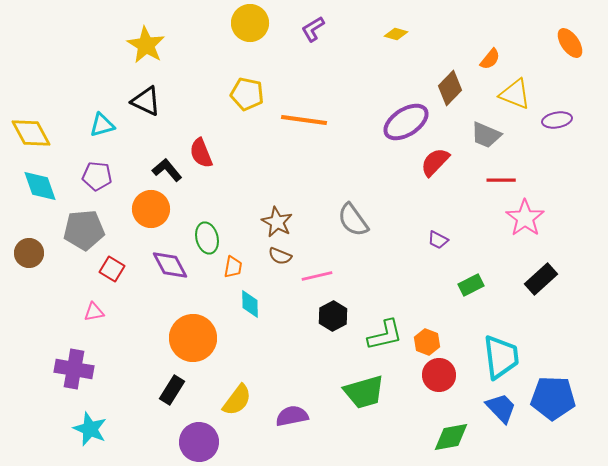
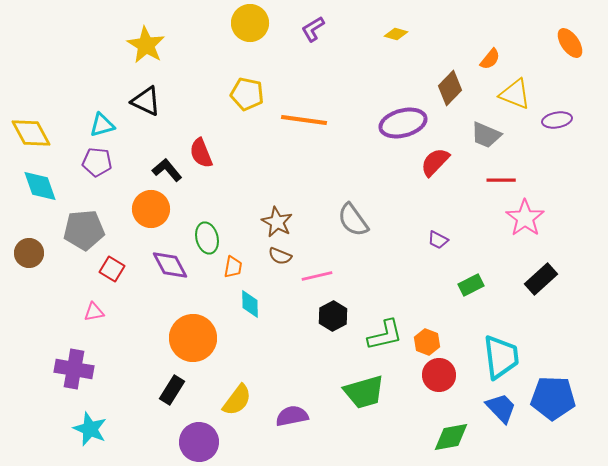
purple ellipse at (406, 122): moved 3 px left, 1 px down; rotated 18 degrees clockwise
purple pentagon at (97, 176): moved 14 px up
